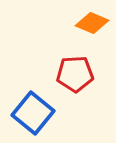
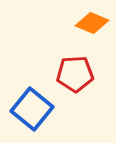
blue square: moved 1 px left, 4 px up
